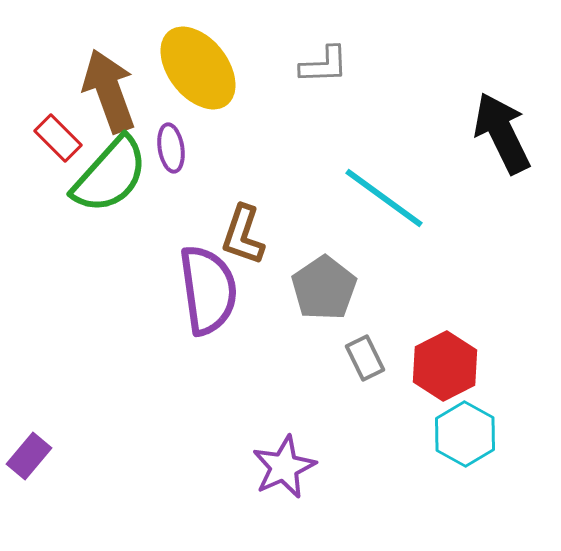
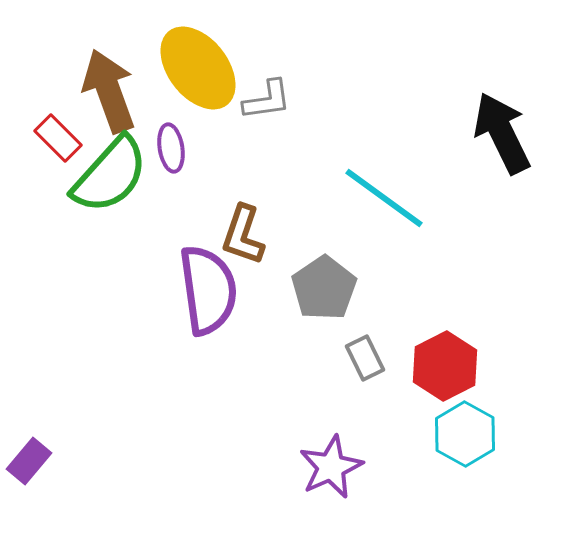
gray L-shape: moved 57 px left, 35 px down; rotated 6 degrees counterclockwise
purple rectangle: moved 5 px down
purple star: moved 47 px right
